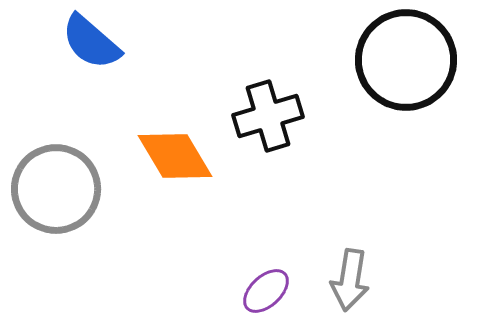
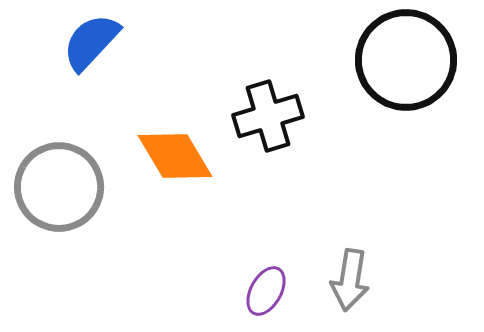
blue semicircle: rotated 92 degrees clockwise
gray circle: moved 3 px right, 2 px up
purple ellipse: rotated 18 degrees counterclockwise
